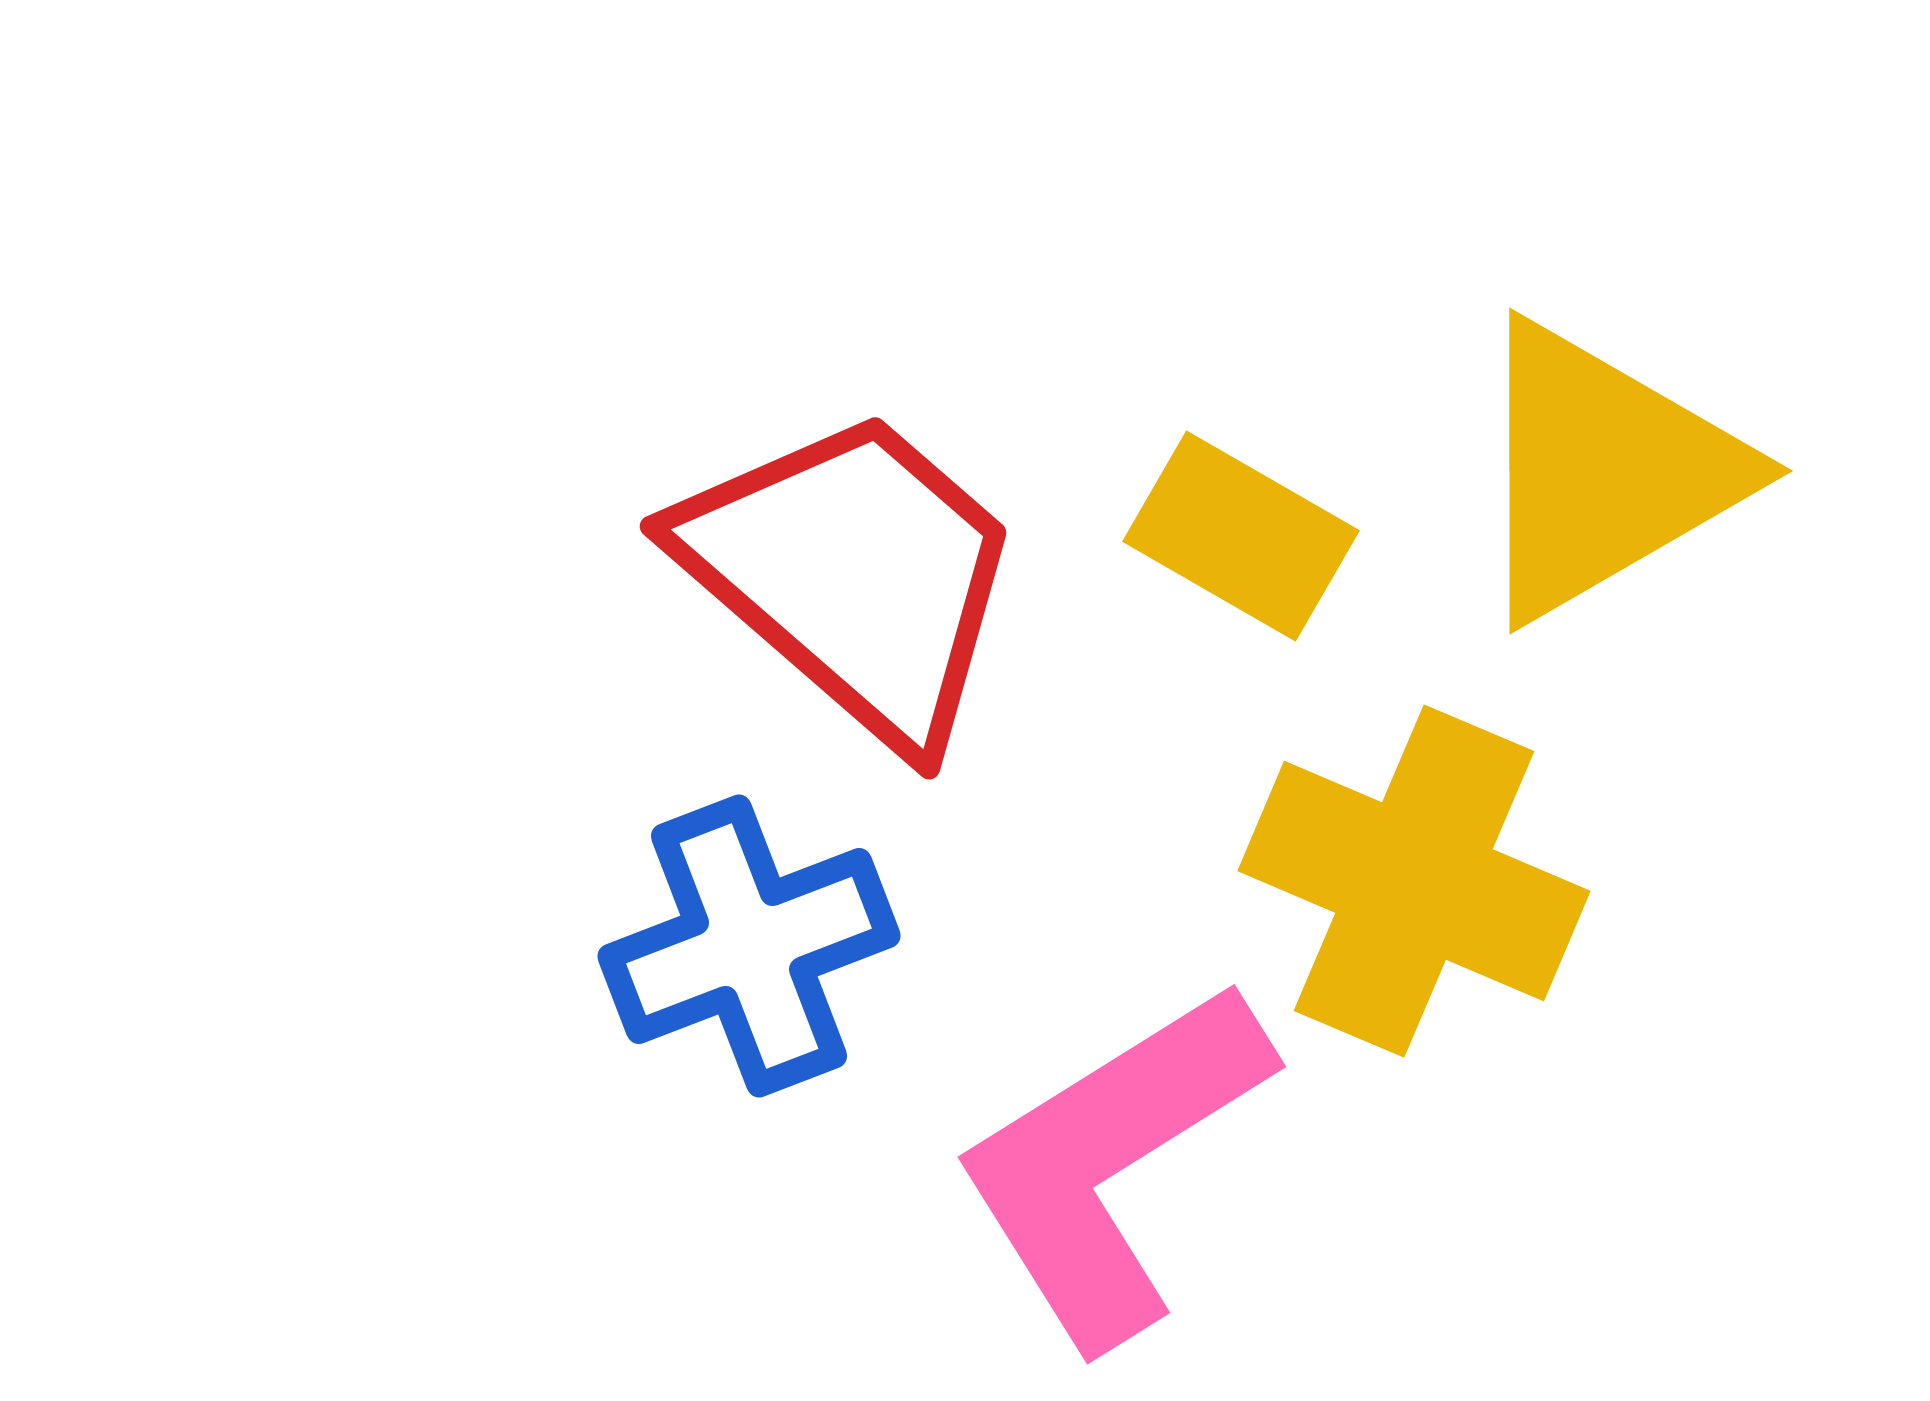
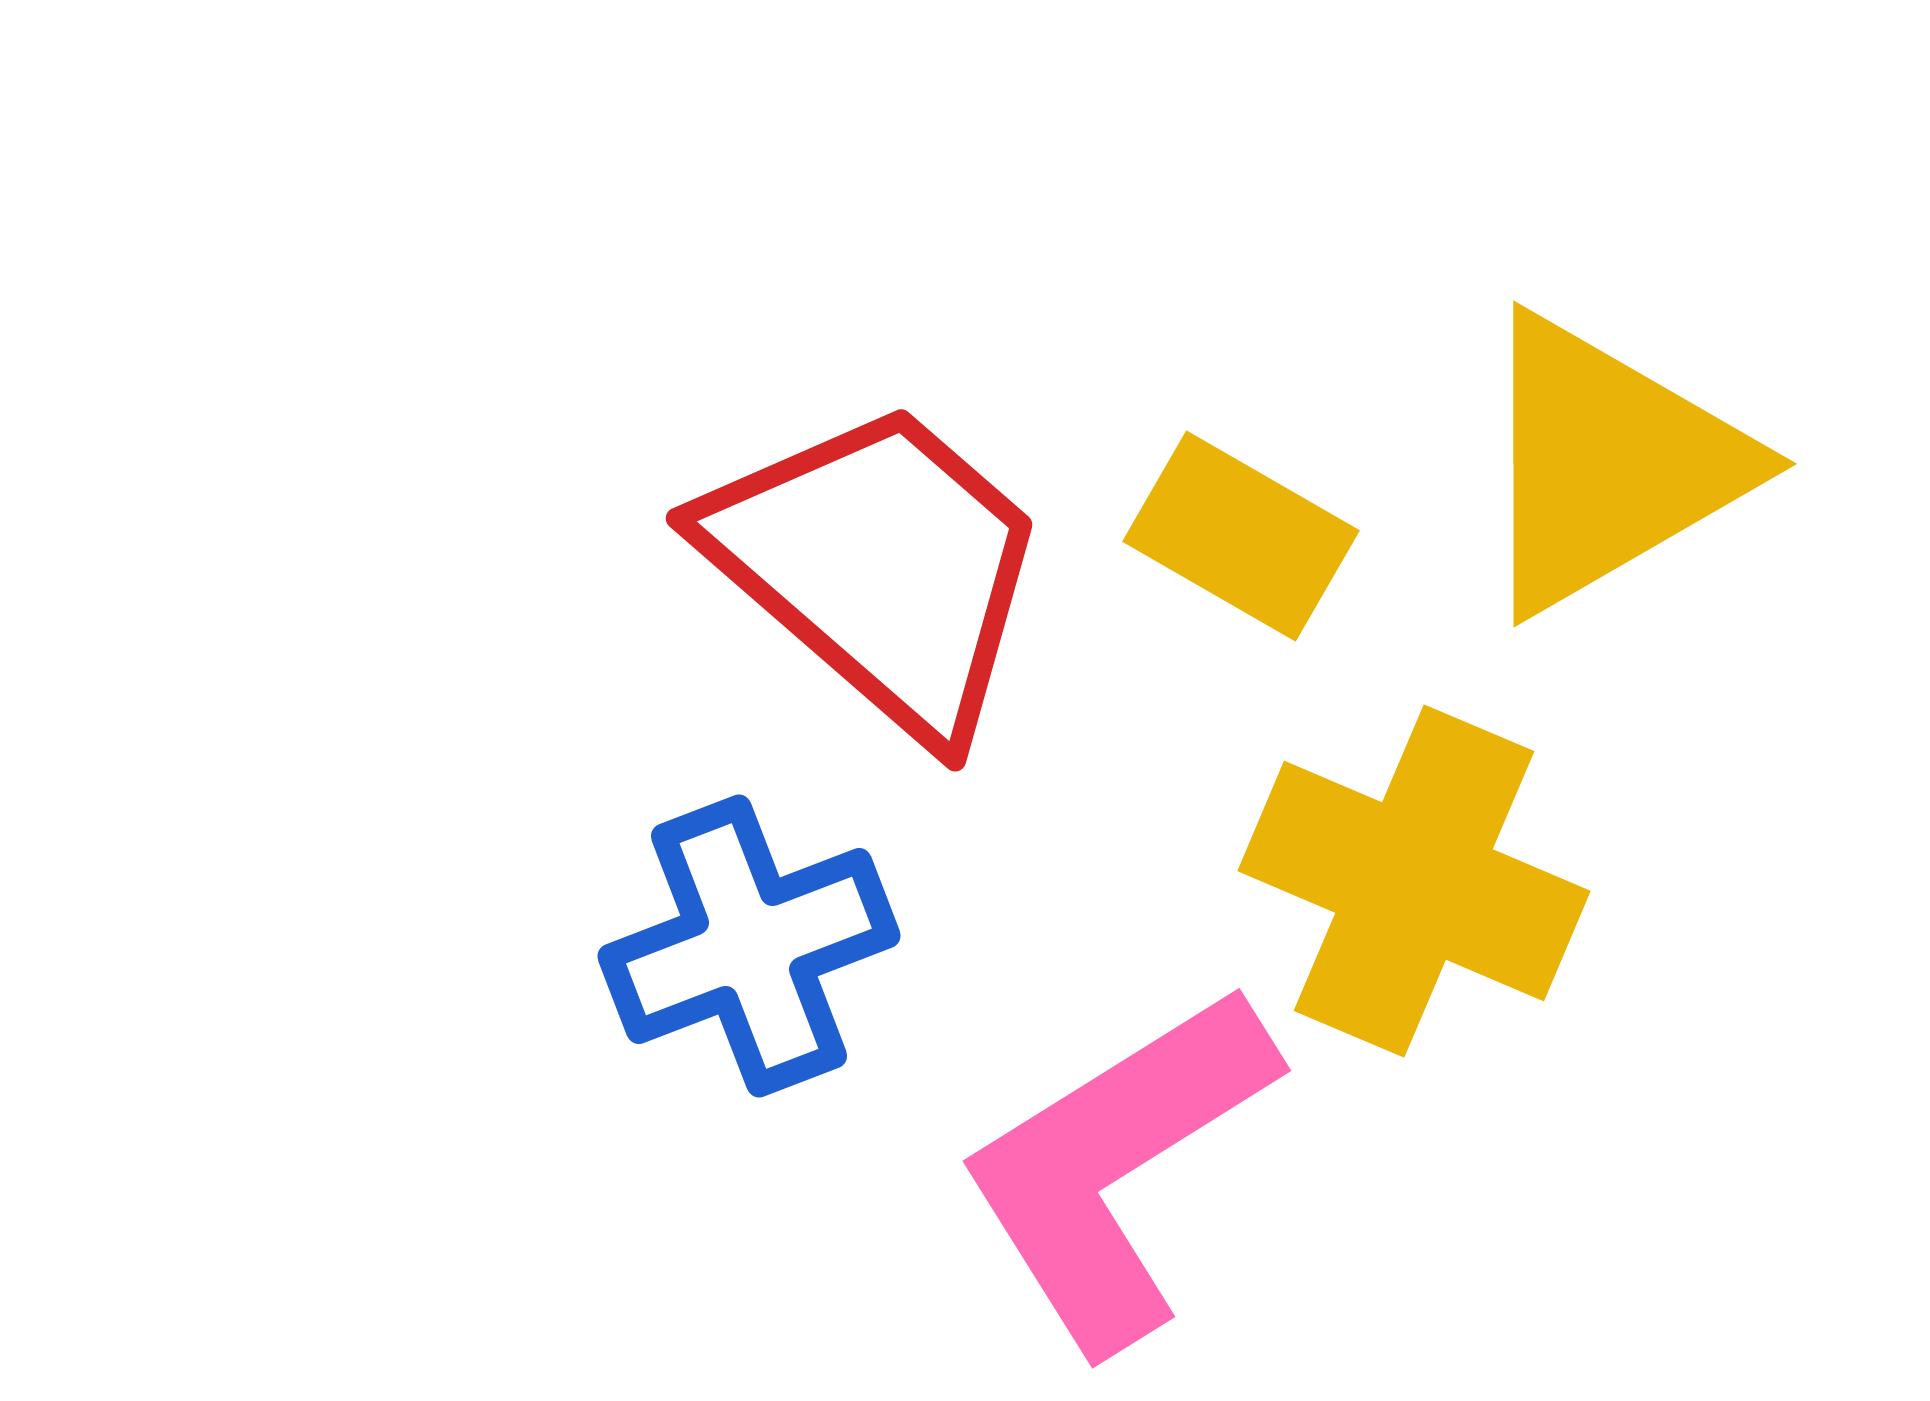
yellow triangle: moved 4 px right, 7 px up
red trapezoid: moved 26 px right, 8 px up
pink L-shape: moved 5 px right, 4 px down
